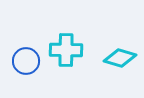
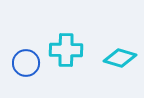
blue circle: moved 2 px down
